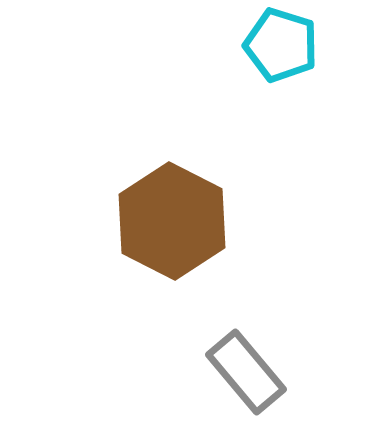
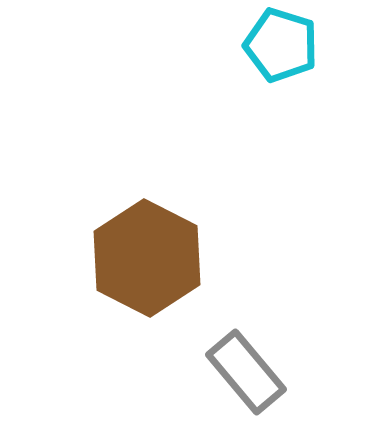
brown hexagon: moved 25 px left, 37 px down
